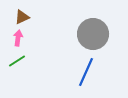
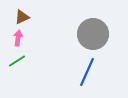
blue line: moved 1 px right
